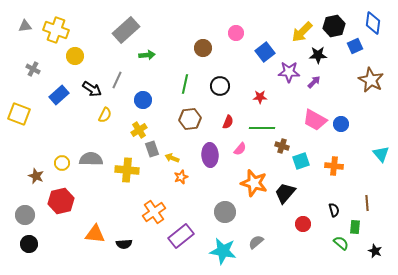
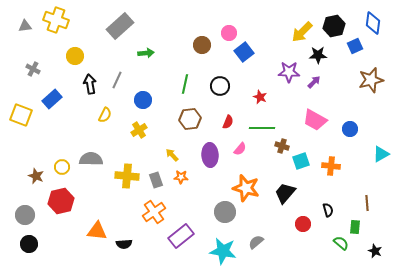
yellow cross at (56, 30): moved 10 px up
gray rectangle at (126, 30): moved 6 px left, 4 px up
pink circle at (236, 33): moved 7 px left
brown circle at (203, 48): moved 1 px left, 3 px up
blue square at (265, 52): moved 21 px left
green arrow at (147, 55): moved 1 px left, 2 px up
brown star at (371, 80): rotated 30 degrees clockwise
black arrow at (92, 89): moved 2 px left, 5 px up; rotated 132 degrees counterclockwise
blue rectangle at (59, 95): moved 7 px left, 4 px down
red star at (260, 97): rotated 24 degrees clockwise
yellow square at (19, 114): moved 2 px right, 1 px down
blue circle at (341, 124): moved 9 px right, 5 px down
gray rectangle at (152, 149): moved 4 px right, 31 px down
cyan triangle at (381, 154): rotated 42 degrees clockwise
yellow arrow at (172, 158): moved 3 px up; rotated 24 degrees clockwise
yellow circle at (62, 163): moved 4 px down
orange cross at (334, 166): moved 3 px left
yellow cross at (127, 170): moved 6 px down
orange star at (181, 177): rotated 24 degrees clockwise
orange star at (254, 183): moved 8 px left, 5 px down
black semicircle at (334, 210): moved 6 px left
orange triangle at (95, 234): moved 2 px right, 3 px up
